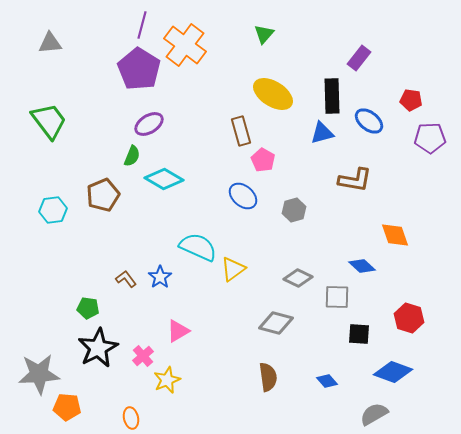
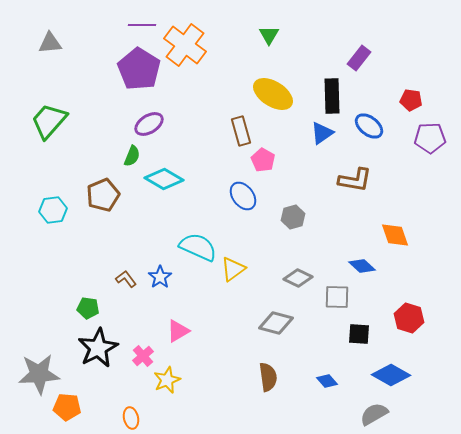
purple line at (142, 25): rotated 76 degrees clockwise
green triangle at (264, 34): moved 5 px right, 1 px down; rotated 10 degrees counterclockwise
green trapezoid at (49, 121): rotated 102 degrees counterclockwise
blue ellipse at (369, 121): moved 5 px down
blue triangle at (322, 133): rotated 20 degrees counterclockwise
blue ellipse at (243, 196): rotated 12 degrees clockwise
gray hexagon at (294, 210): moved 1 px left, 7 px down
blue diamond at (393, 372): moved 2 px left, 3 px down; rotated 9 degrees clockwise
